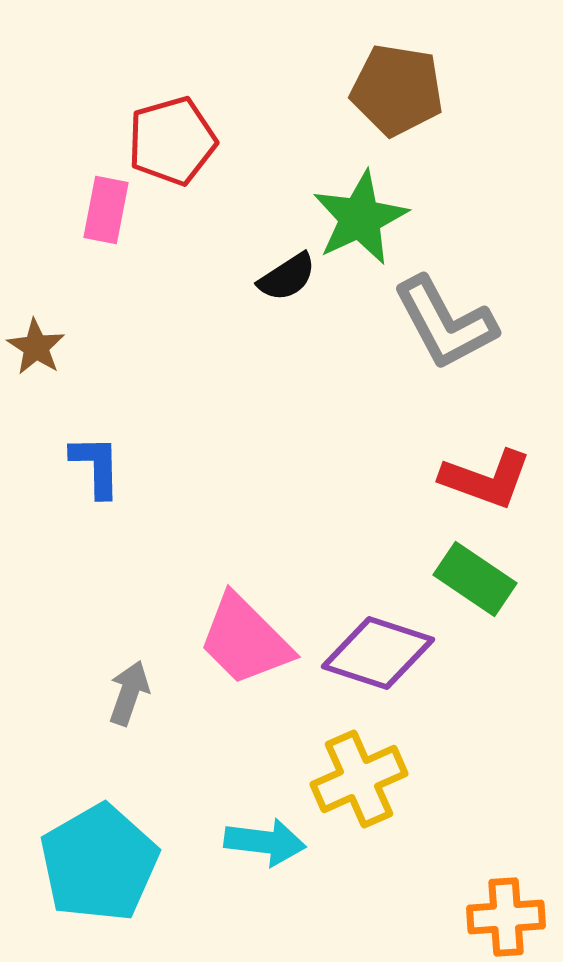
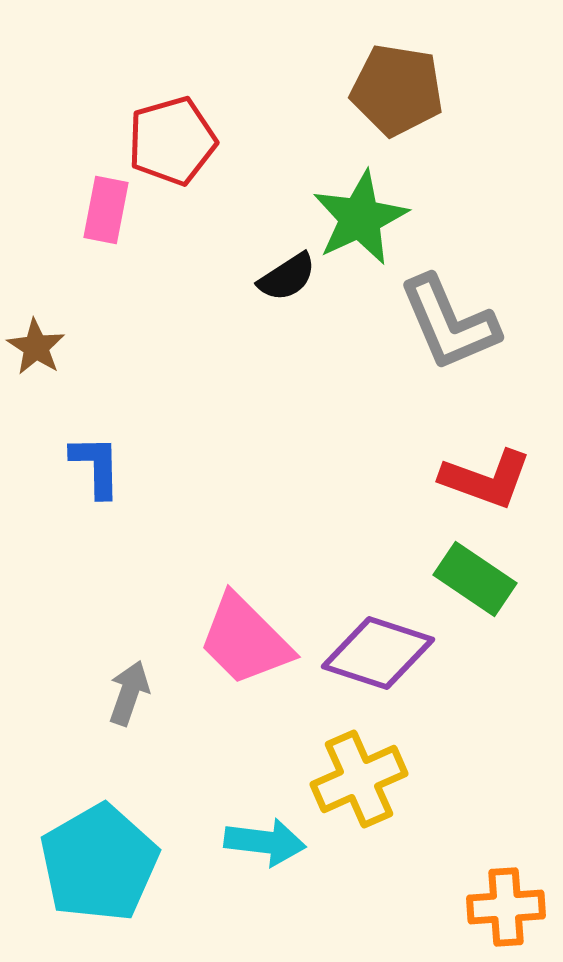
gray L-shape: moved 4 px right; rotated 5 degrees clockwise
orange cross: moved 10 px up
